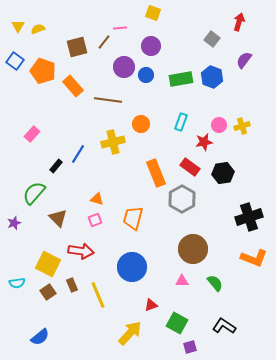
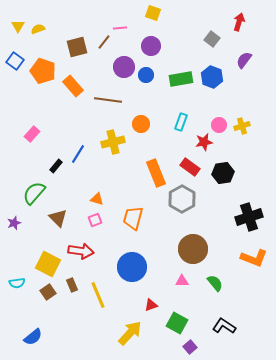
blue semicircle at (40, 337): moved 7 px left
purple square at (190, 347): rotated 24 degrees counterclockwise
